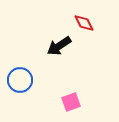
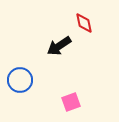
red diamond: rotated 15 degrees clockwise
